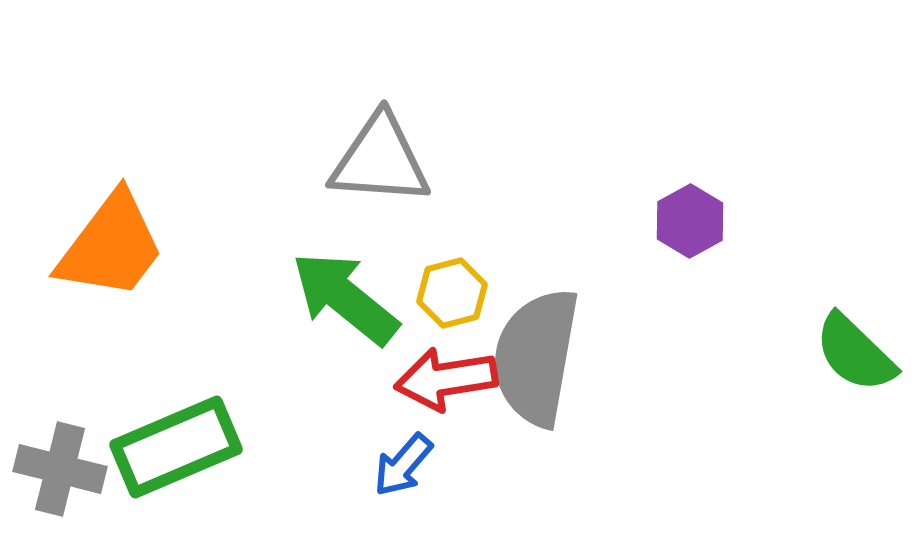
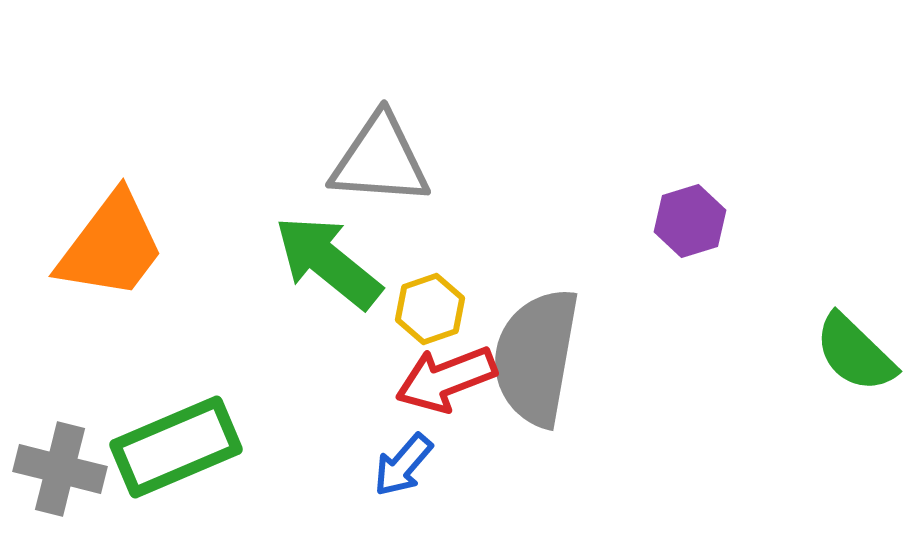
purple hexagon: rotated 12 degrees clockwise
yellow hexagon: moved 22 px left, 16 px down; rotated 4 degrees counterclockwise
green arrow: moved 17 px left, 36 px up
red arrow: rotated 12 degrees counterclockwise
